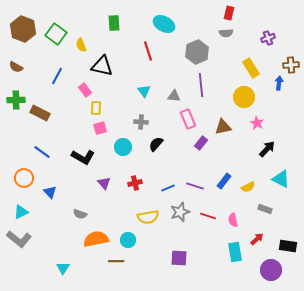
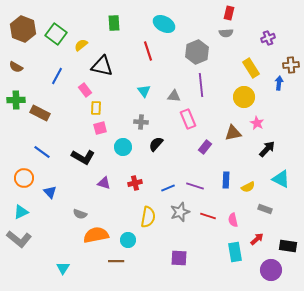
yellow semicircle at (81, 45): rotated 72 degrees clockwise
brown triangle at (223, 127): moved 10 px right, 6 px down
purple rectangle at (201, 143): moved 4 px right, 4 px down
blue rectangle at (224, 181): moved 2 px right, 1 px up; rotated 35 degrees counterclockwise
purple triangle at (104, 183): rotated 32 degrees counterclockwise
yellow semicircle at (148, 217): rotated 70 degrees counterclockwise
orange semicircle at (96, 239): moved 4 px up
